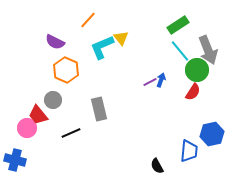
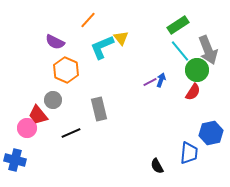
blue hexagon: moved 1 px left, 1 px up
blue trapezoid: moved 2 px down
